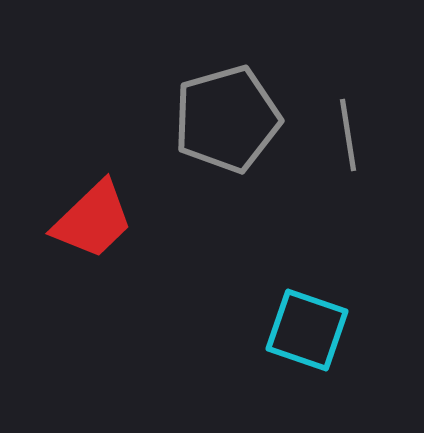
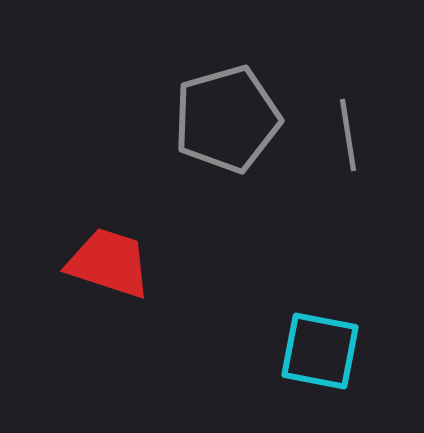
red trapezoid: moved 16 px right, 43 px down; rotated 118 degrees counterclockwise
cyan square: moved 13 px right, 21 px down; rotated 8 degrees counterclockwise
